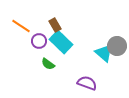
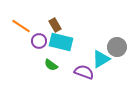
cyan rectangle: rotated 30 degrees counterclockwise
gray circle: moved 1 px down
cyan triangle: moved 3 px left, 6 px down; rotated 48 degrees clockwise
green semicircle: moved 3 px right, 1 px down
purple semicircle: moved 3 px left, 11 px up
